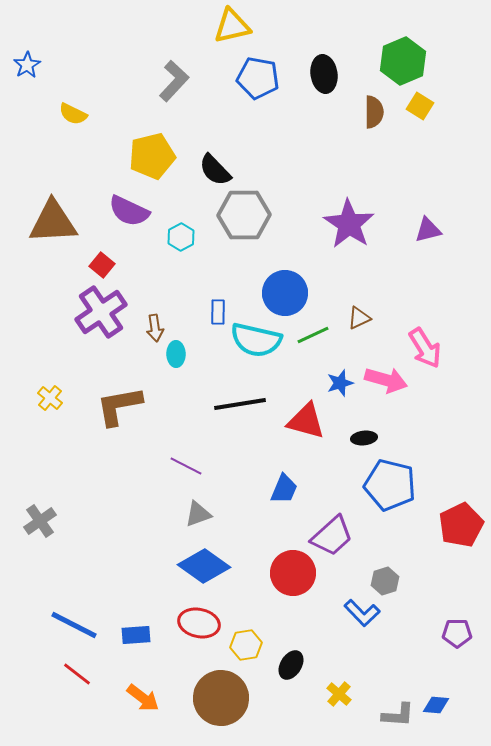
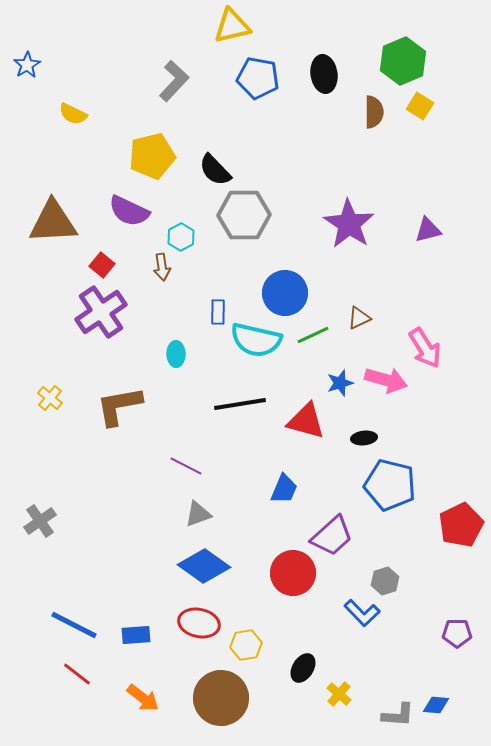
brown arrow at (155, 328): moved 7 px right, 61 px up
black ellipse at (291, 665): moved 12 px right, 3 px down
